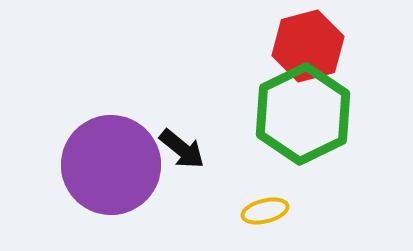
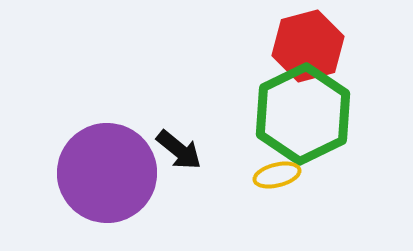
black arrow: moved 3 px left, 1 px down
purple circle: moved 4 px left, 8 px down
yellow ellipse: moved 12 px right, 36 px up
